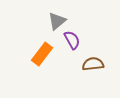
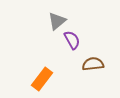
orange rectangle: moved 25 px down
